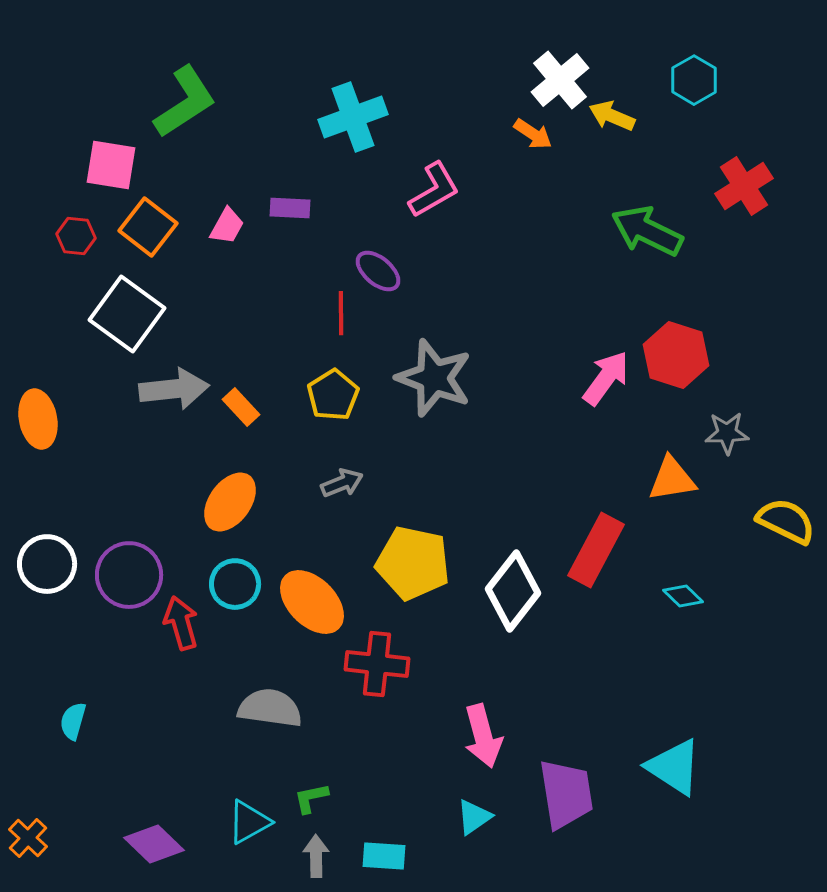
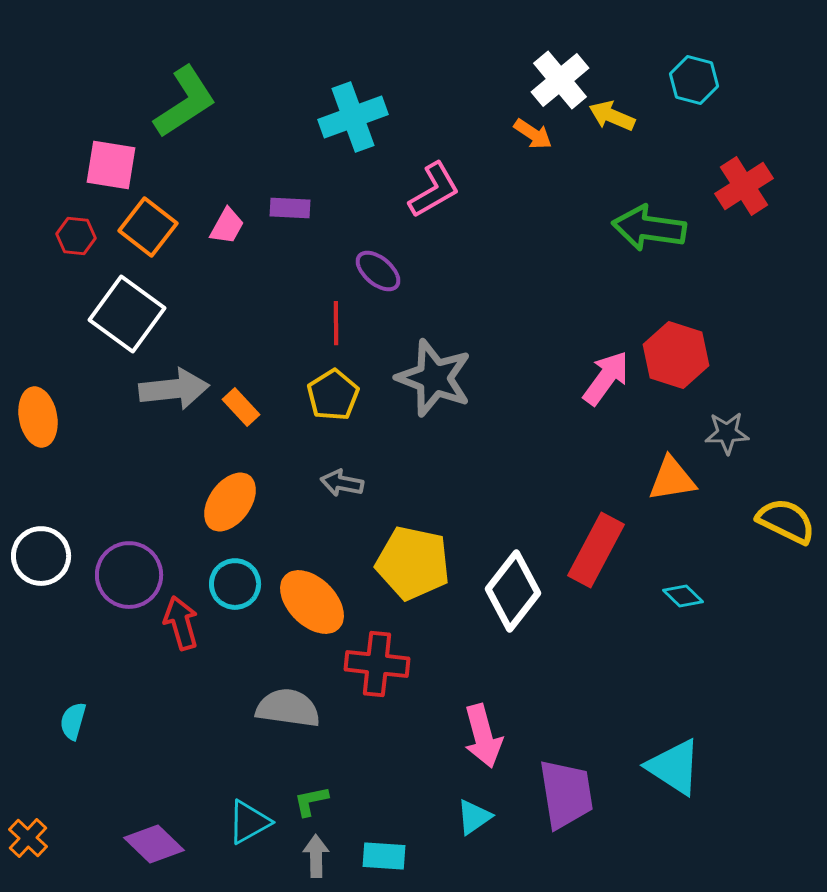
cyan hexagon at (694, 80): rotated 15 degrees counterclockwise
green arrow at (647, 231): moved 2 px right, 3 px up; rotated 18 degrees counterclockwise
red line at (341, 313): moved 5 px left, 10 px down
orange ellipse at (38, 419): moved 2 px up
gray arrow at (342, 483): rotated 147 degrees counterclockwise
white circle at (47, 564): moved 6 px left, 8 px up
gray semicircle at (270, 708): moved 18 px right
green L-shape at (311, 798): moved 3 px down
